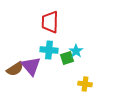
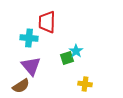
red trapezoid: moved 3 px left
cyan cross: moved 20 px left, 12 px up
brown semicircle: moved 6 px right, 17 px down
